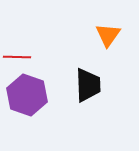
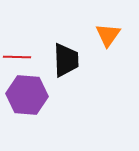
black trapezoid: moved 22 px left, 25 px up
purple hexagon: rotated 15 degrees counterclockwise
